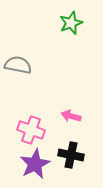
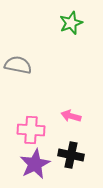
pink cross: rotated 16 degrees counterclockwise
